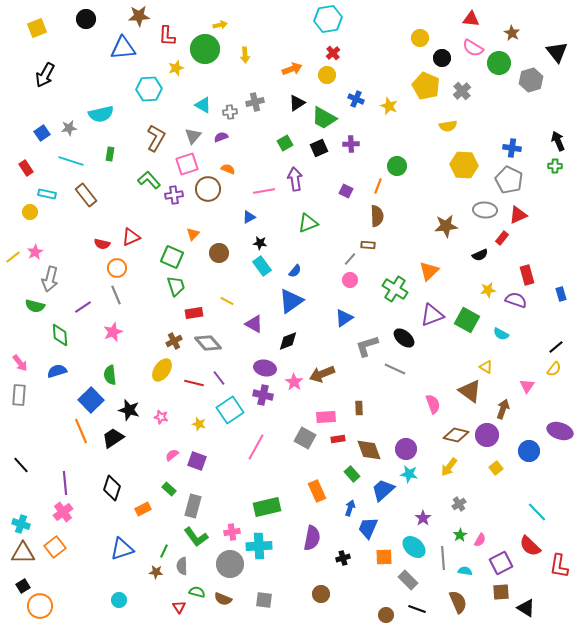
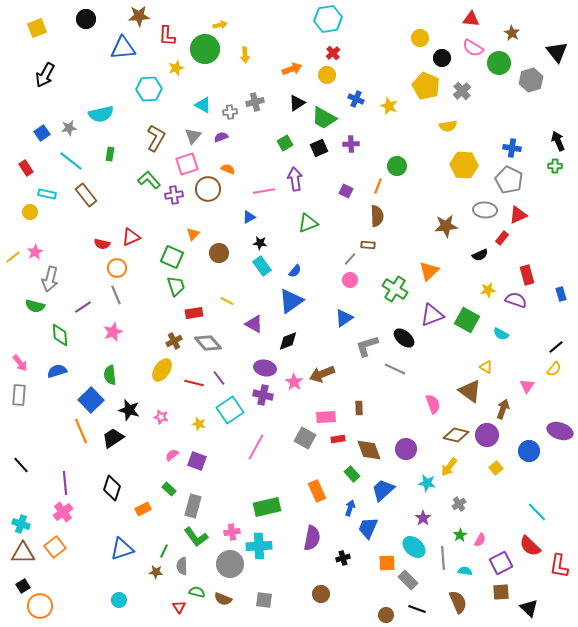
cyan line at (71, 161): rotated 20 degrees clockwise
cyan star at (409, 474): moved 18 px right, 9 px down
orange square at (384, 557): moved 3 px right, 6 px down
black triangle at (526, 608): moved 3 px right; rotated 12 degrees clockwise
